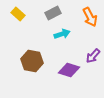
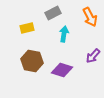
yellow rectangle: moved 9 px right, 14 px down; rotated 56 degrees counterclockwise
cyan arrow: moved 2 px right; rotated 63 degrees counterclockwise
purple diamond: moved 7 px left
